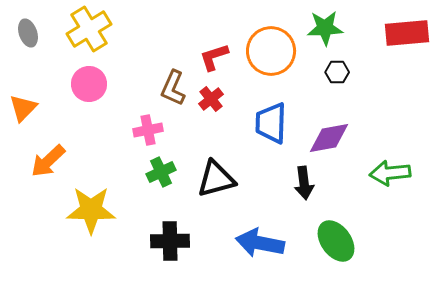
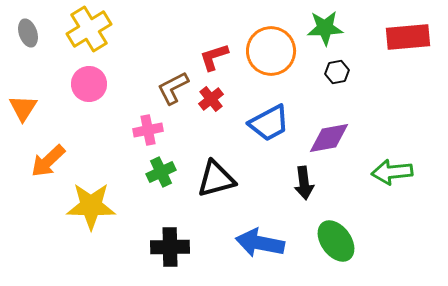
red rectangle: moved 1 px right, 4 px down
black hexagon: rotated 10 degrees counterclockwise
brown L-shape: rotated 39 degrees clockwise
orange triangle: rotated 12 degrees counterclockwise
blue trapezoid: moved 2 px left; rotated 120 degrees counterclockwise
green arrow: moved 2 px right, 1 px up
yellow star: moved 4 px up
black cross: moved 6 px down
